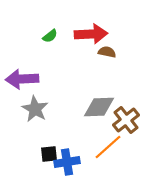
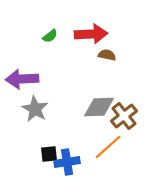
brown semicircle: moved 3 px down
brown cross: moved 2 px left, 4 px up
